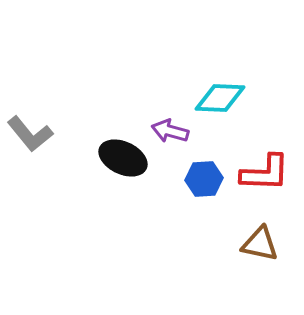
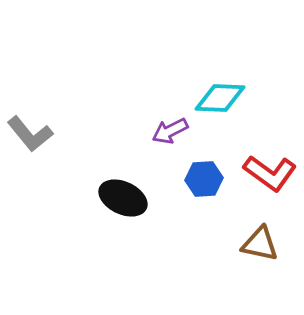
purple arrow: rotated 42 degrees counterclockwise
black ellipse: moved 40 px down
red L-shape: moved 5 px right; rotated 34 degrees clockwise
